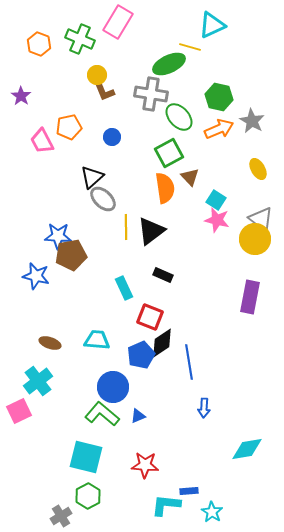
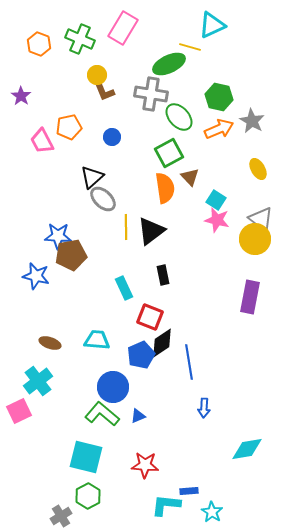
pink rectangle at (118, 22): moved 5 px right, 6 px down
black rectangle at (163, 275): rotated 54 degrees clockwise
